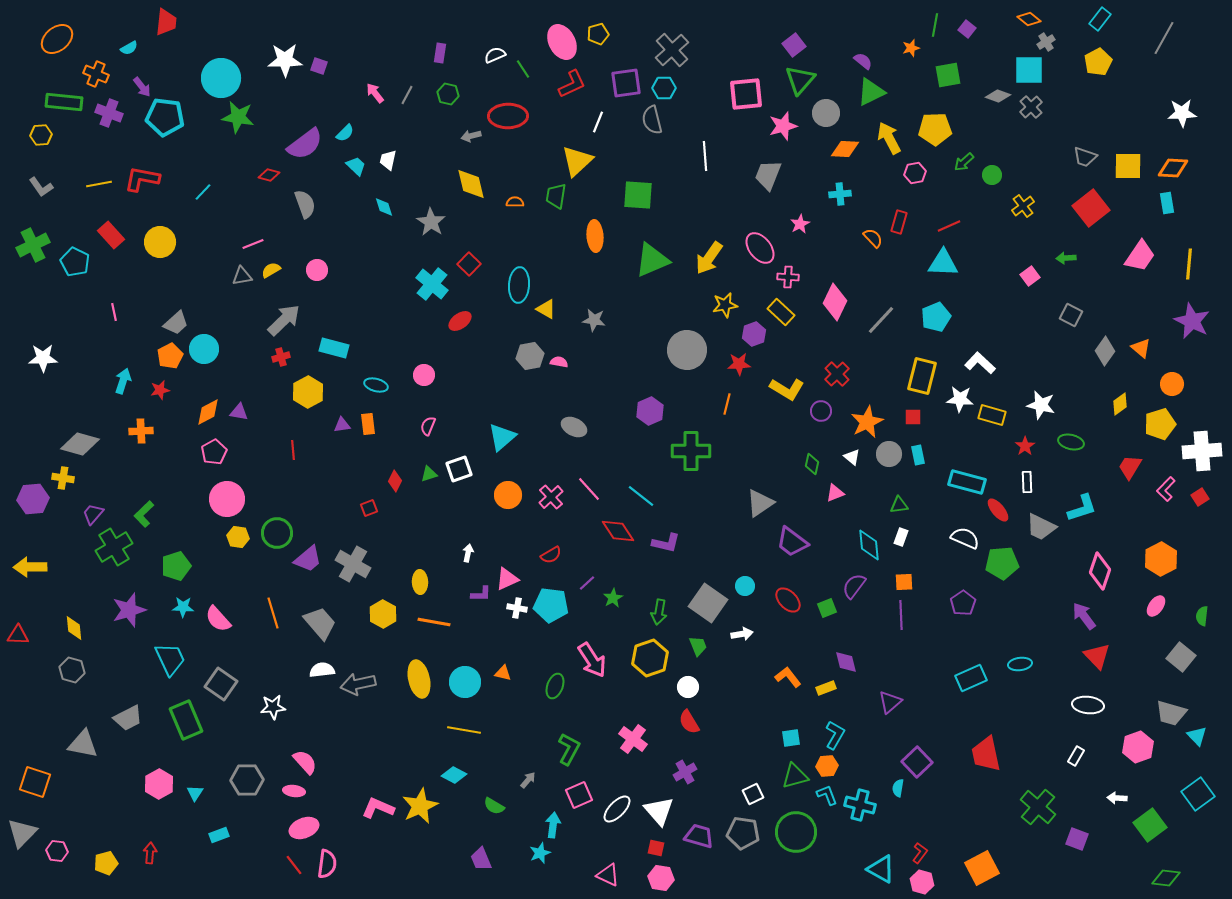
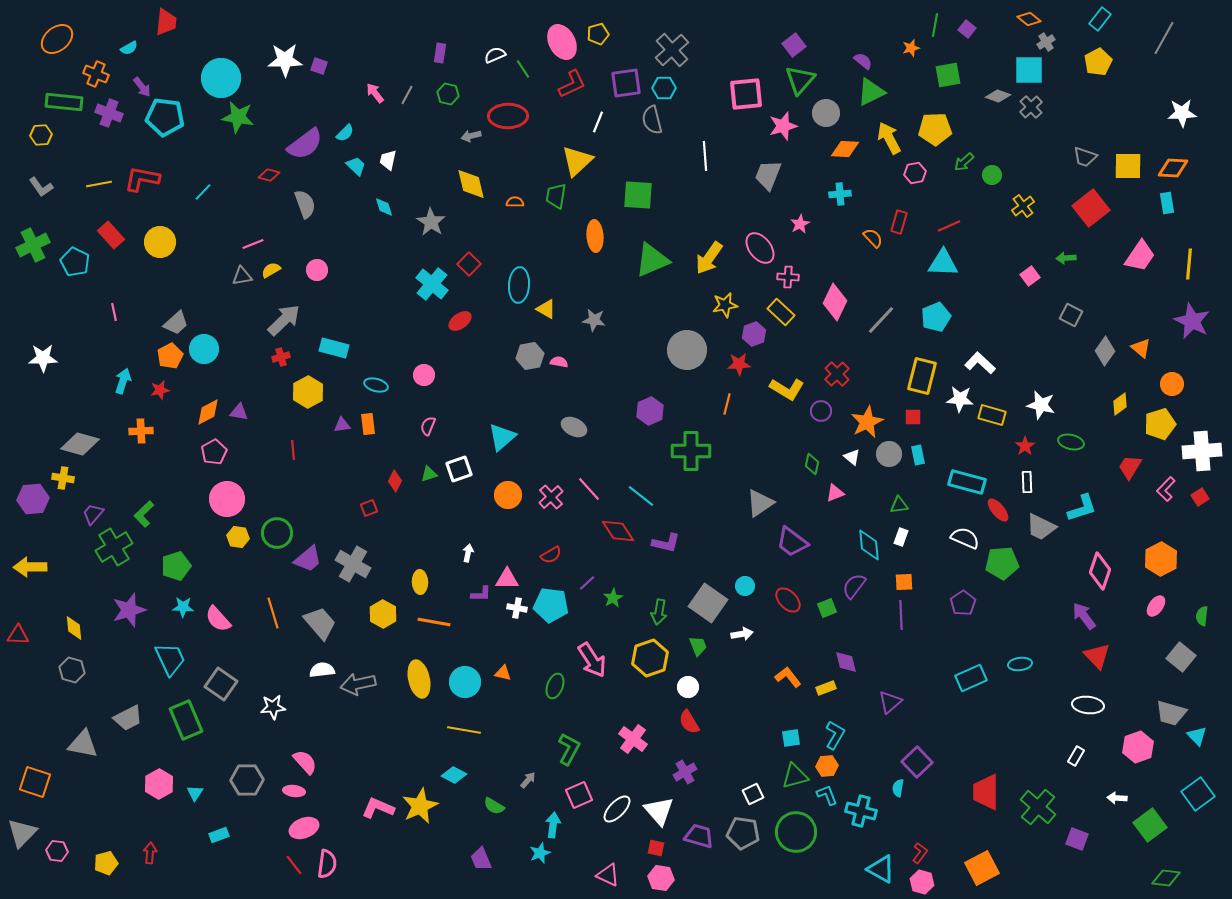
pink triangle at (507, 579): rotated 25 degrees clockwise
red trapezoid at (986, 754): moved 38 px down; rotated 12 degrees clockwise
cyan cross at (860, 805): moved 1 px right, 6 px down
